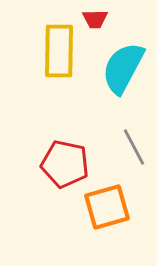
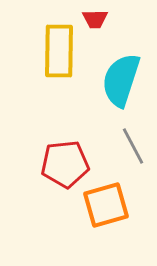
cyan semicircle: moved 2 px left, 12 px down; rotated 10 degrees counterclockwise
gray line: moved 1 px left, 1 px up
red pentagon: rotated 18 degrees counterclockwise
orange square: moved 1 px left, 2 px up
